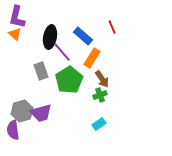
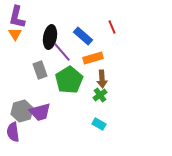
orange triangle: rotated 16 degrees clockwise
orange rectangle: moved 1 px right; rotated 42 degrees clockwise
gray rectangle: moved 1 px left, 1 px up
brown arrow: rotated 30 degrees clockwise
green cross: rotated 16 degrees counterclockwise
purple trapezoid: moved 1 px left, 1 px up
cyan rectangle: rotated 64 degrees clockwise
purple semicircle: moved 2 px down
